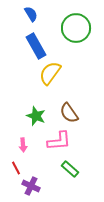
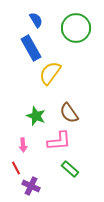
blue semicircle: moved 5 px right, 6 px down
blue rectangle: moved 5 px left, 2 px down
